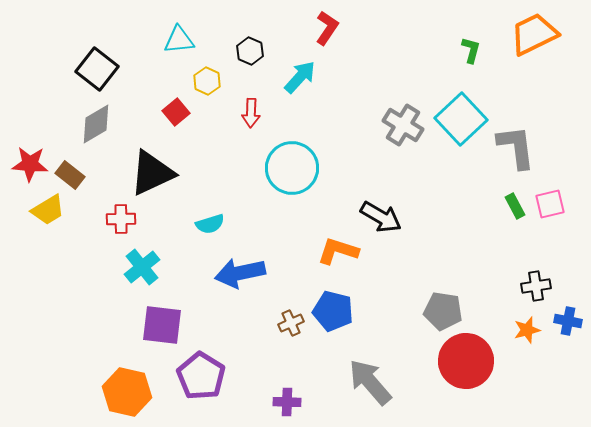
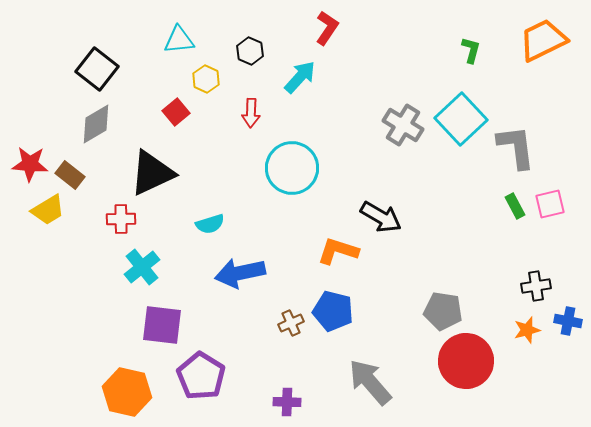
orange trapezoid: moved 9 px right, 6 px down
yellow hexagon: moved 1 px left, 2 px up
